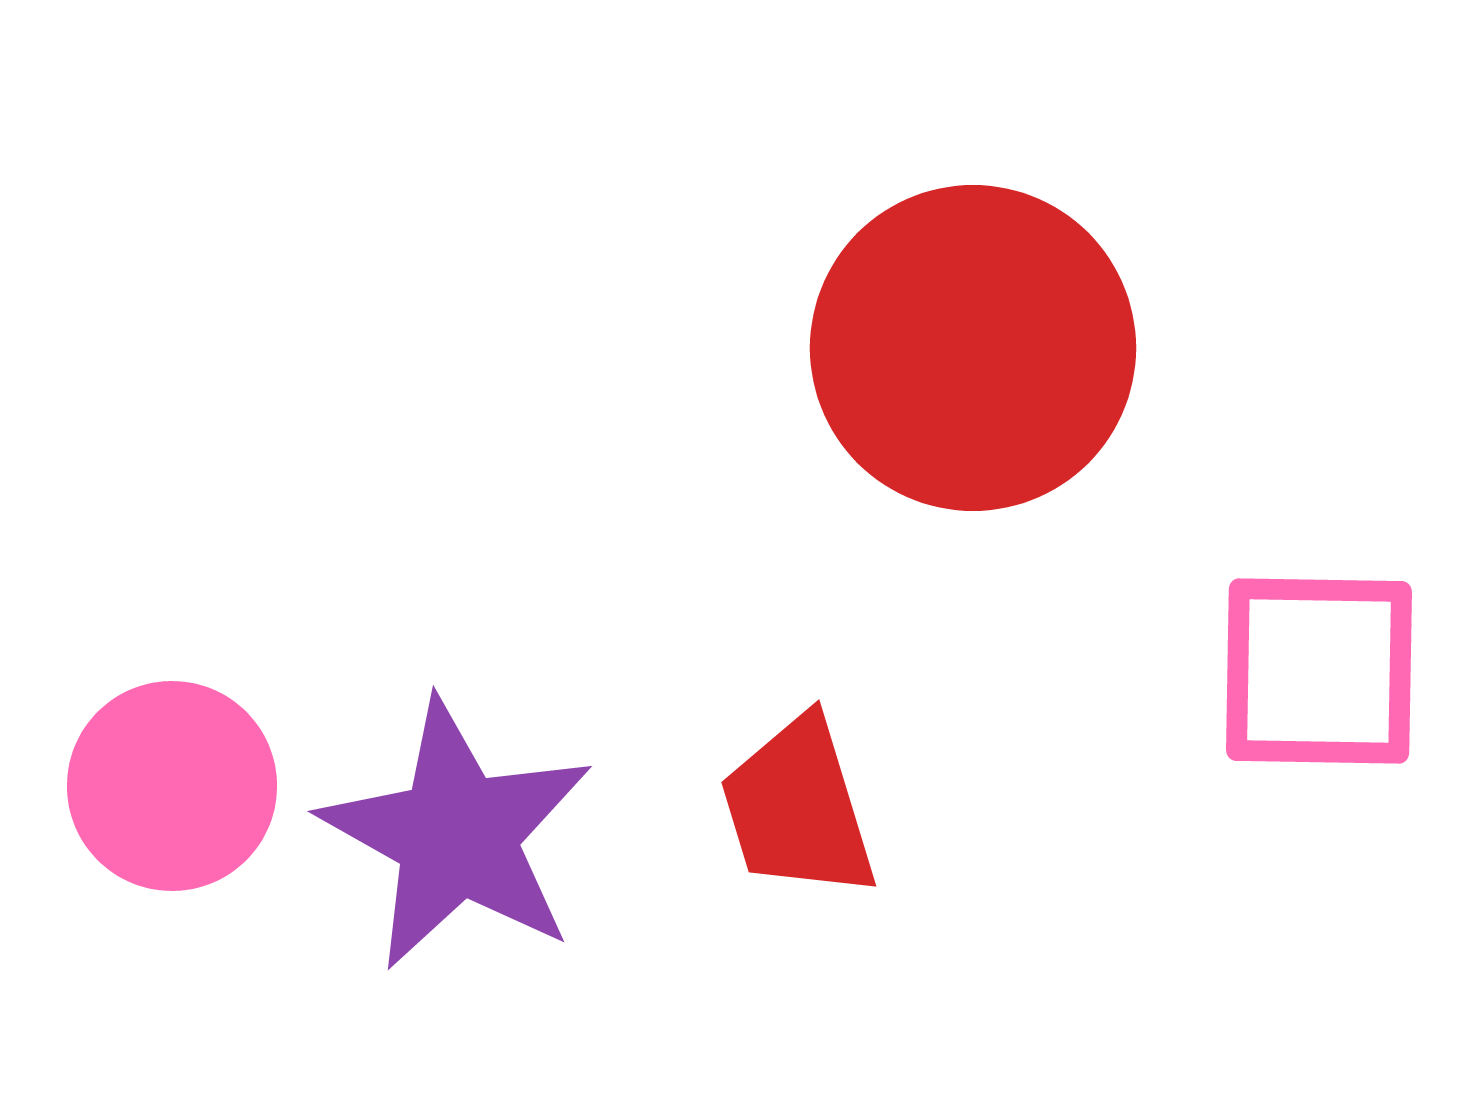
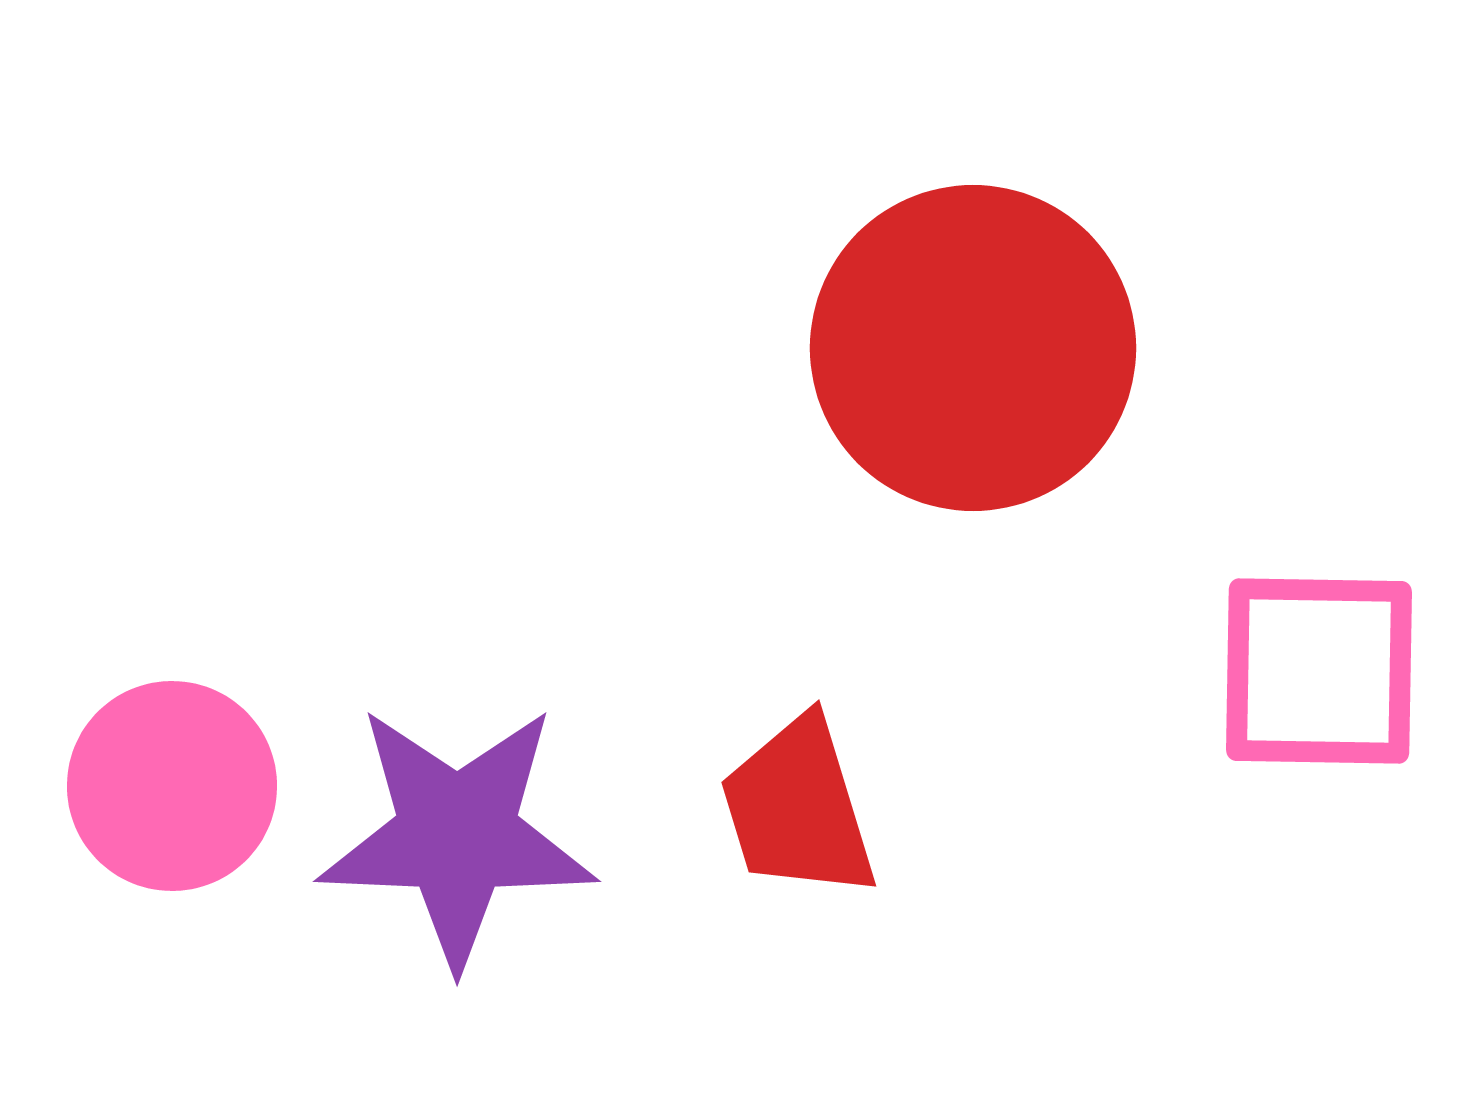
purple star: rotated 27 degrees counterclockwise
